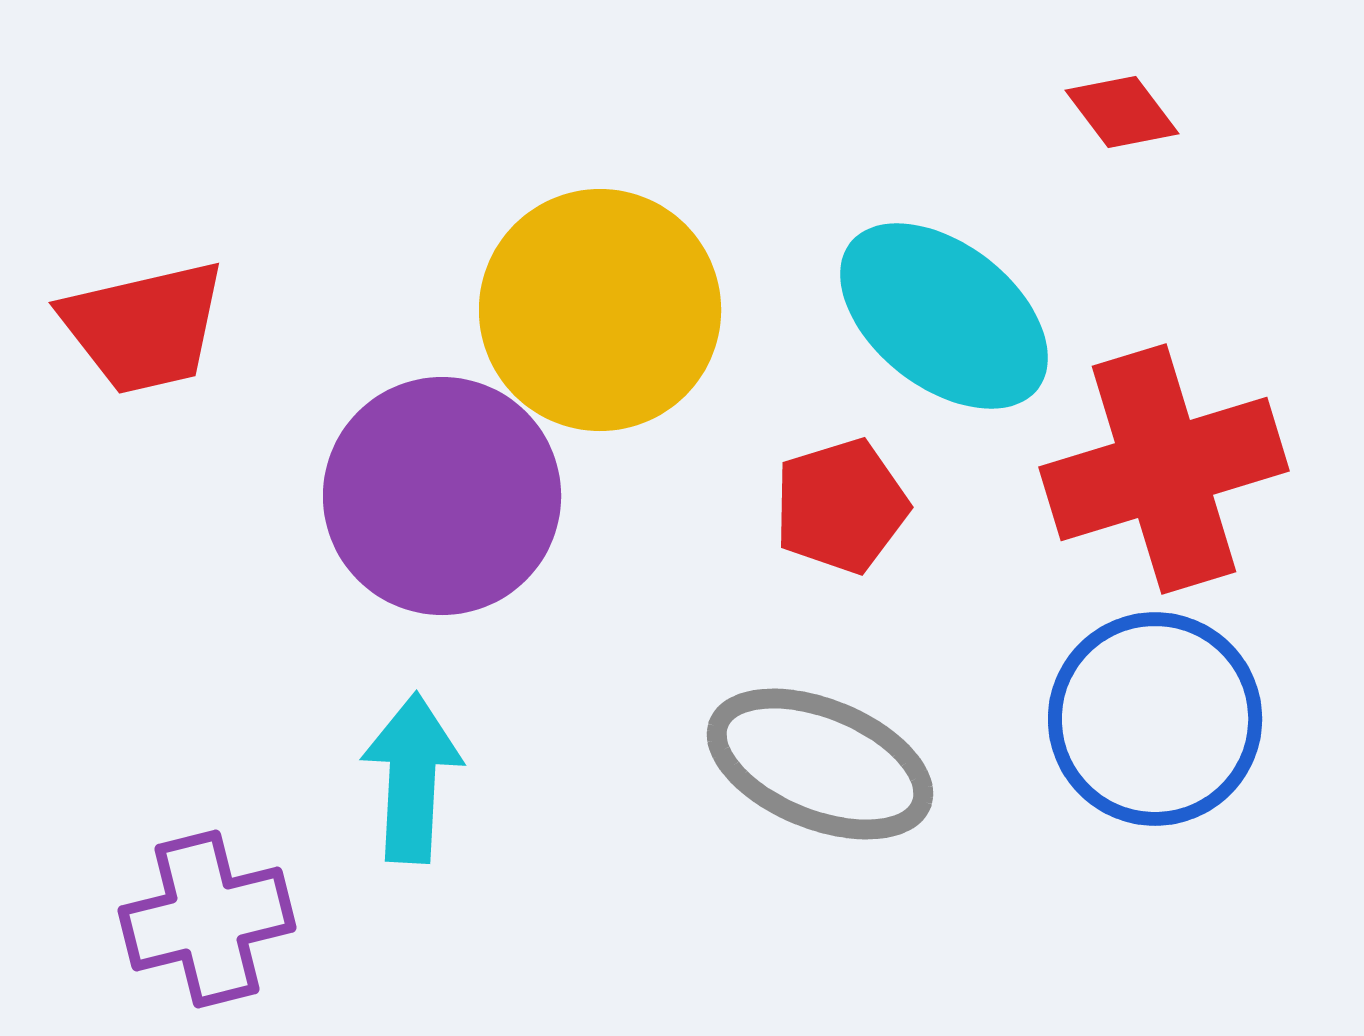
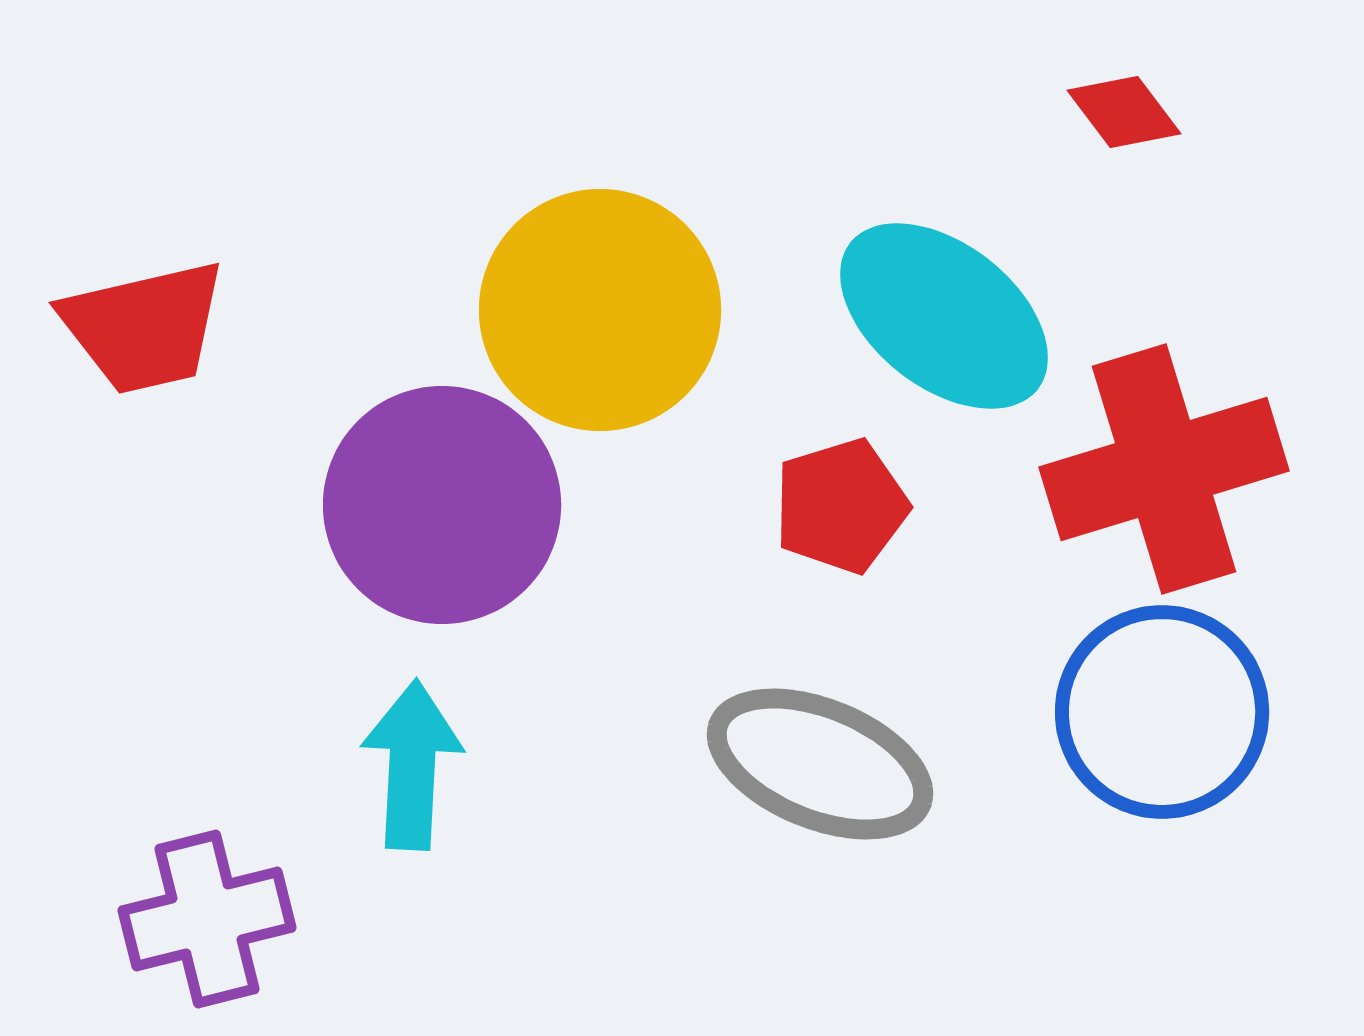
red diamond: moved 2 px right
purple circle: moved 9 px down
blue circle: moved 7 px right, 7 px up
cyan arrow: moved 13 px up
